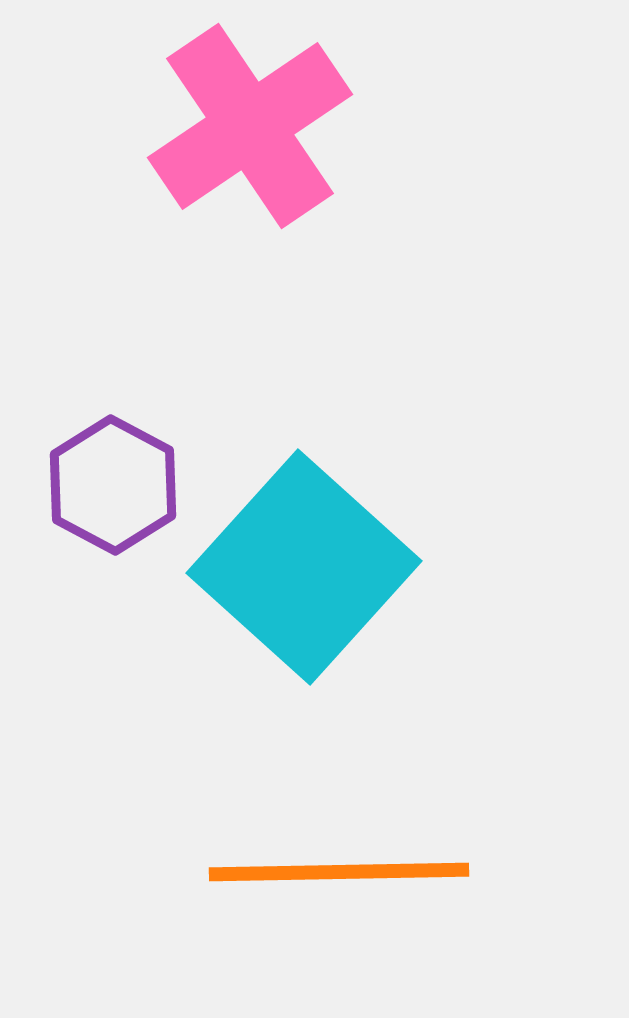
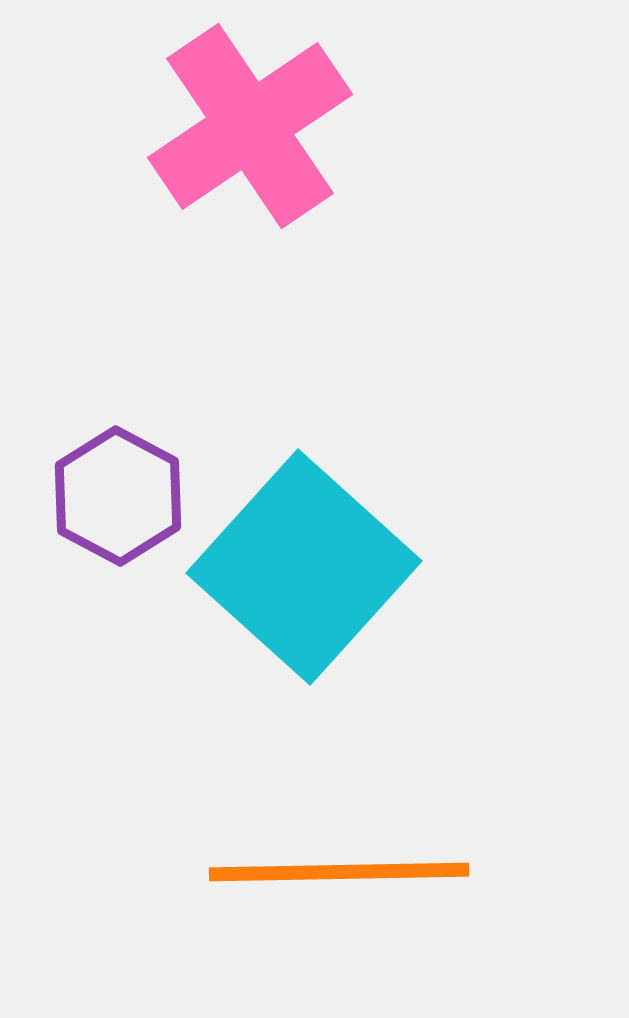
purple hexagon: moved 5 px right, 11 px down
